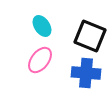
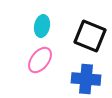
cyan ellipse: rotated 45 degrees clockwise
blue cross: moved 6 px down
